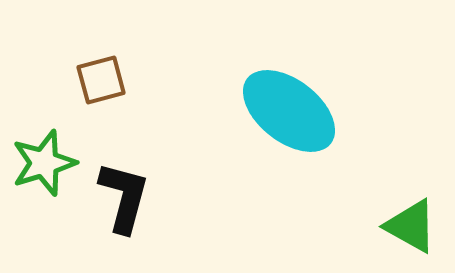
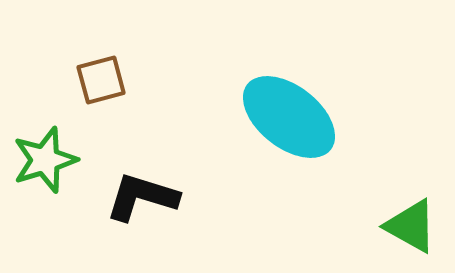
cyan ellipse: moved 6 px down
green star: moved 1 px right, 3 px up
black L-shape: moved 18 px right; rotated 88 degrees counterclockwise
